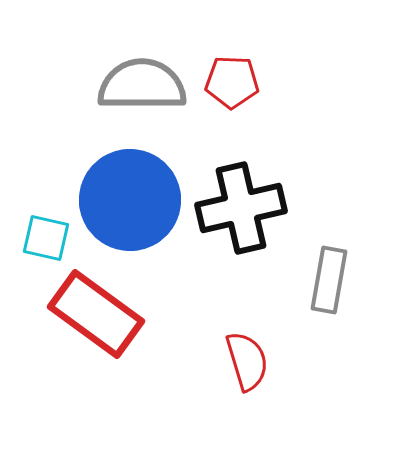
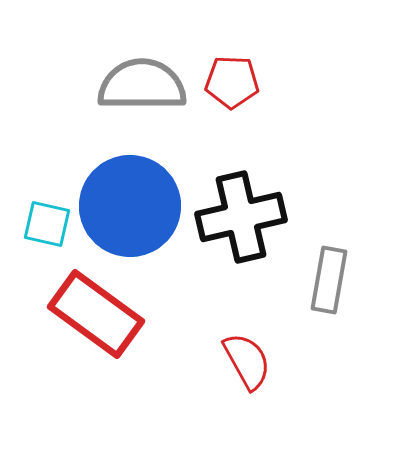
blue circle: moved 6 px down
black cross: moved 9 px down
cyan square: moved 1 px right, 14 px up
red semicircle: rotated 12 degrees counterclockwise
